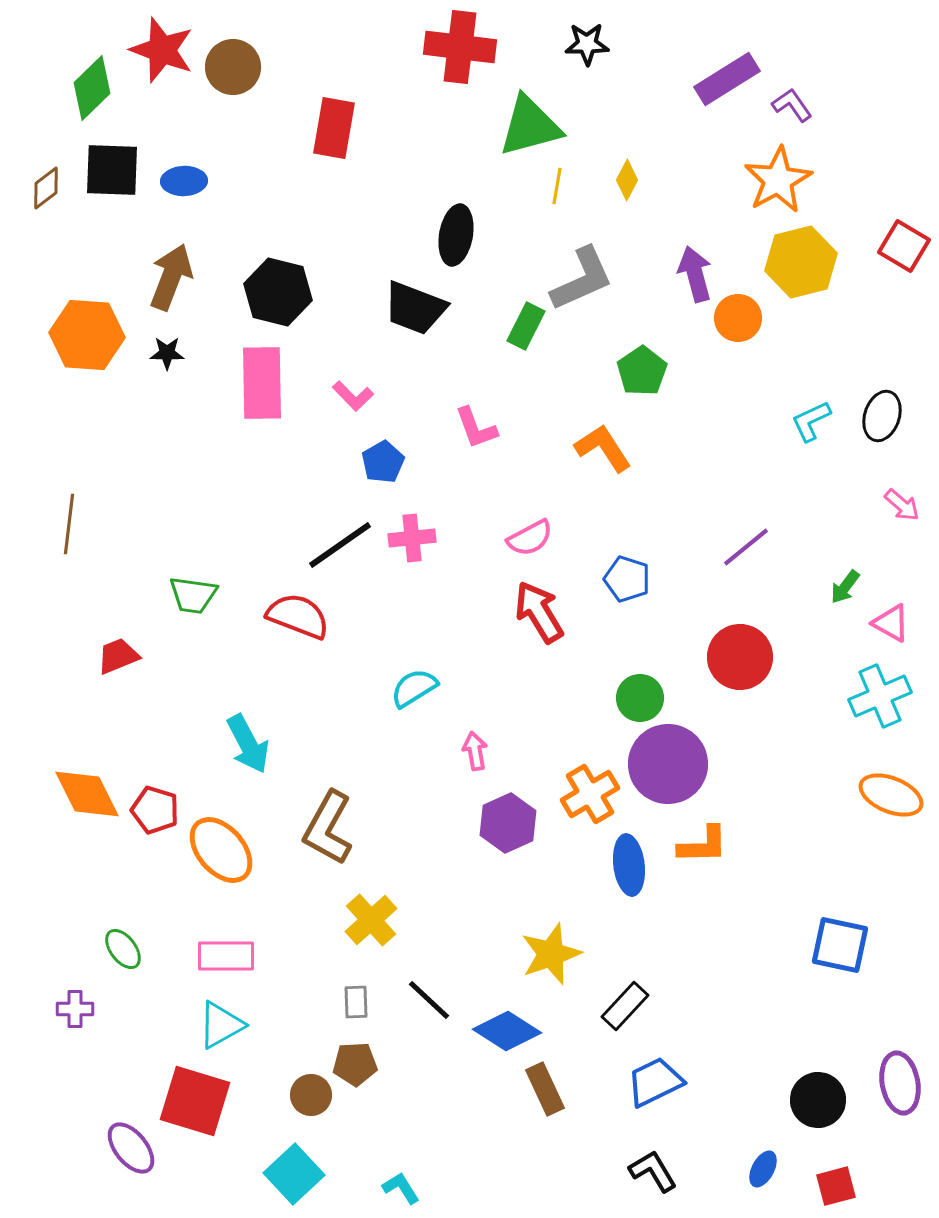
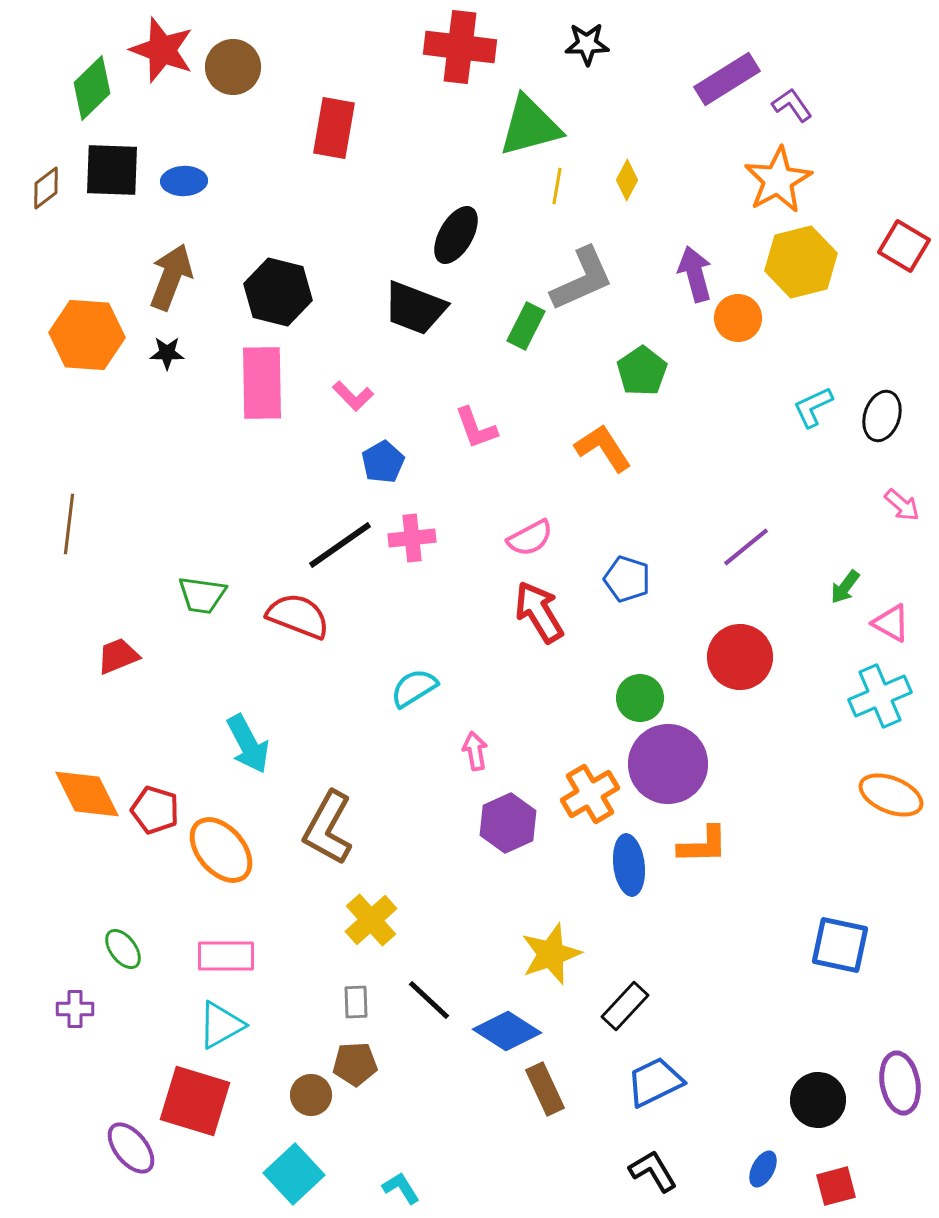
black ellipse at (456, 235): rotated 20 degrees clockwise
cyan L-shape at (811, 421): moved 2 px right, 14 px up
green trapezoid at (193, 595): moved 9 px right
